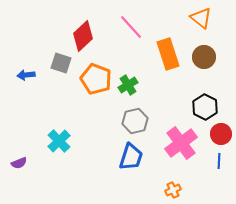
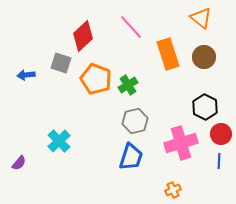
pink cross: rotated 20 degrees clockwise
purple semicircle: rotated 28 degrees counterclockwise
